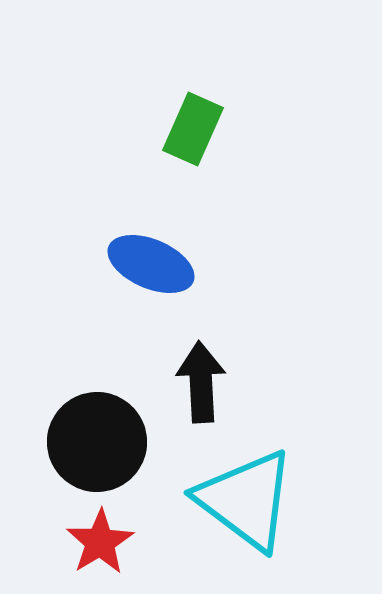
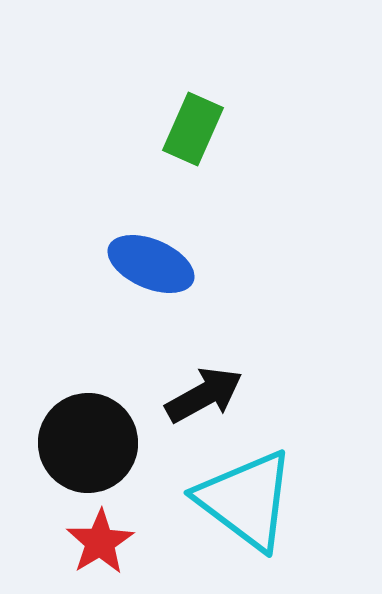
black arrow: moved 3 px right, 13 px down; rotated 64 degrees clockwise
black circle: moved 9 px left, 1 px down
